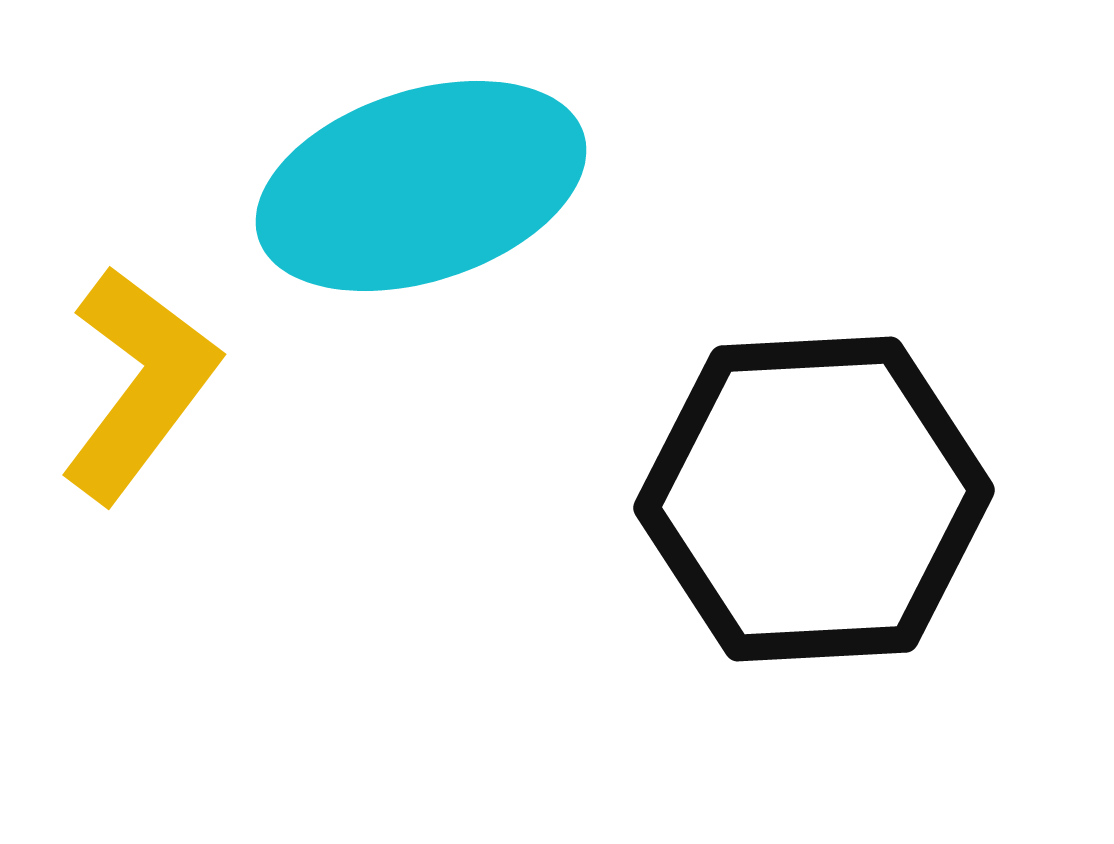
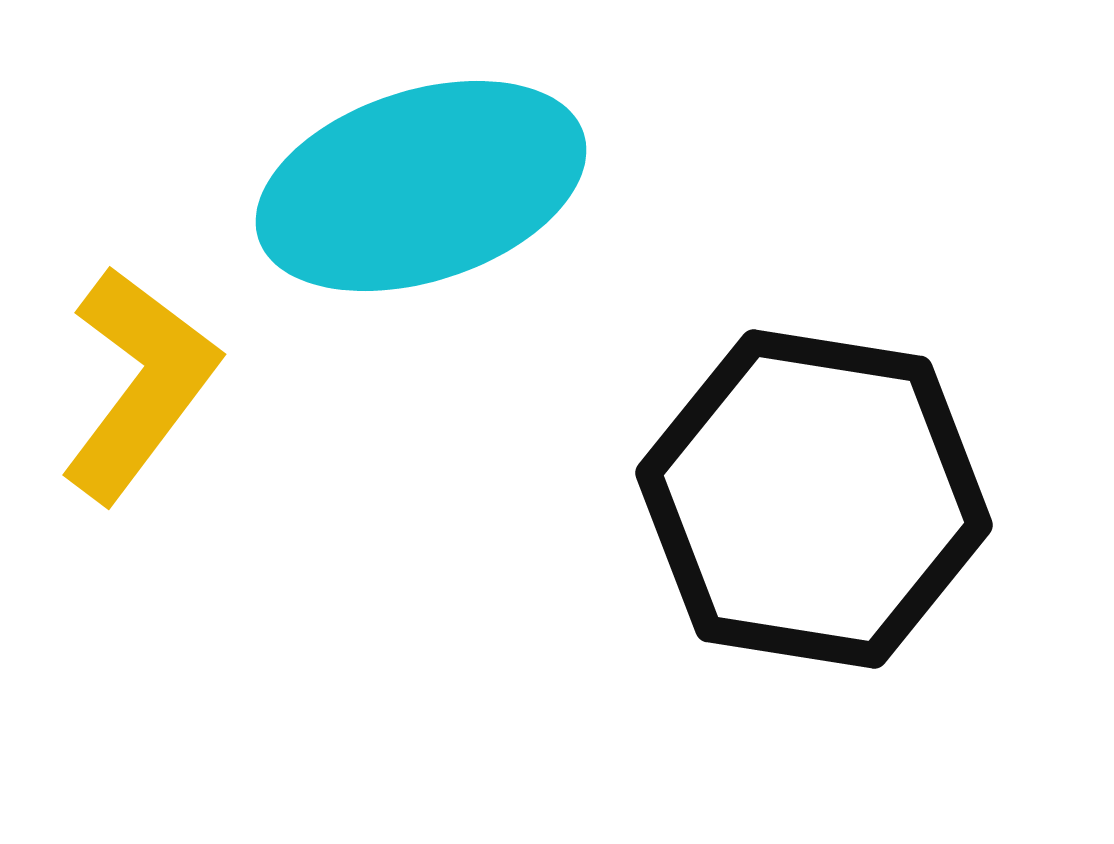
black hexagon: rotated 12 degrees clockwise
